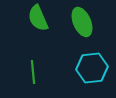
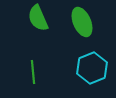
cyan hexagon: rotated 16 degrees counterclockwise
